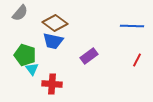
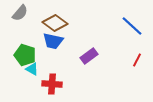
blue line: rotated 40 degrees clockwise
cyan triangle: rotated 24 degrees counterclockwise
